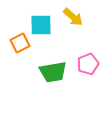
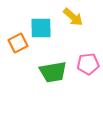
cyan square: moved 3 px down
orange square: moved 2 px left
pink pentagon: rotated 15 degrees clockwise
